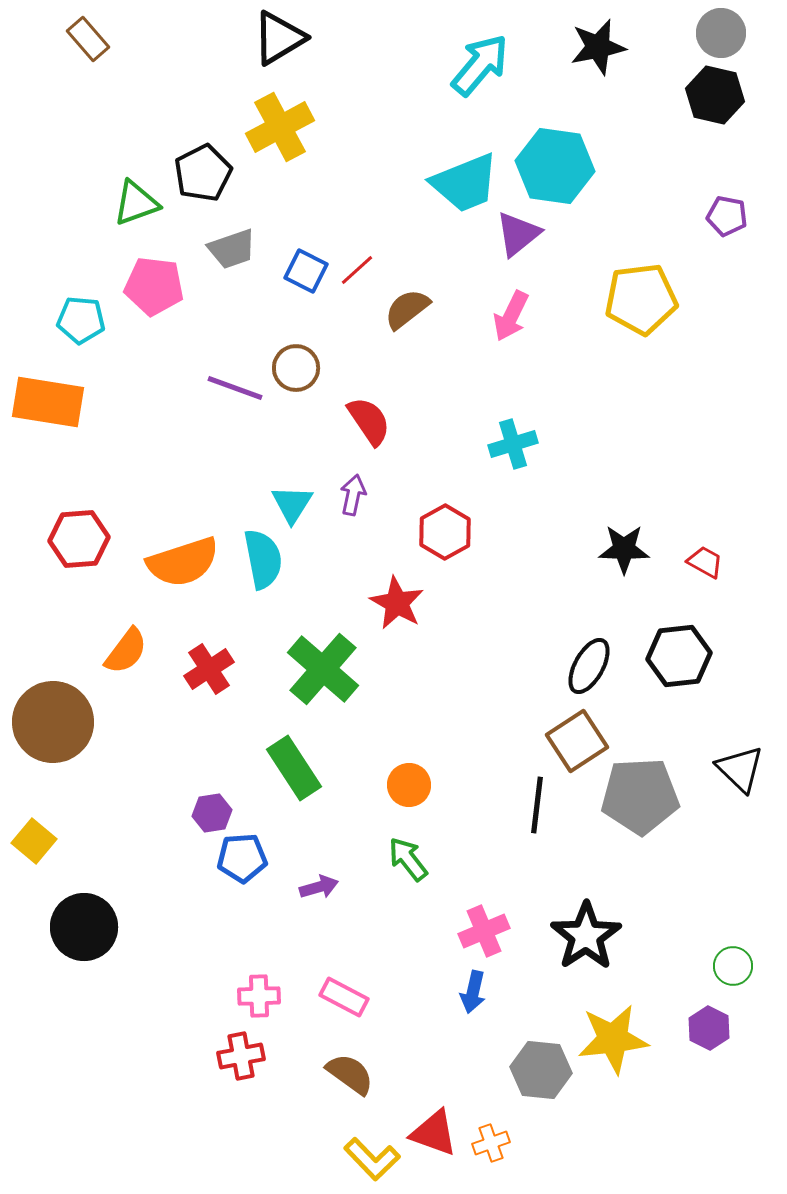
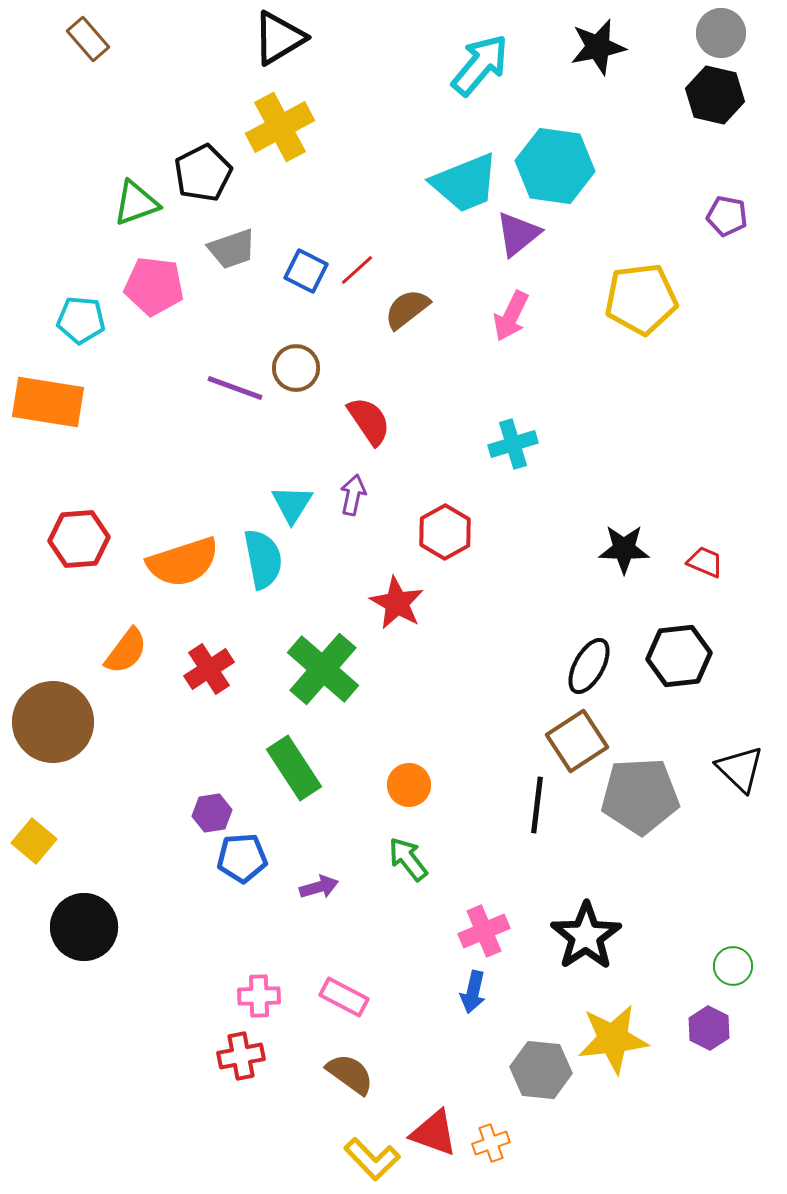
red trapezoid at (705, 562): rotated 6 degrees counterclockwise
